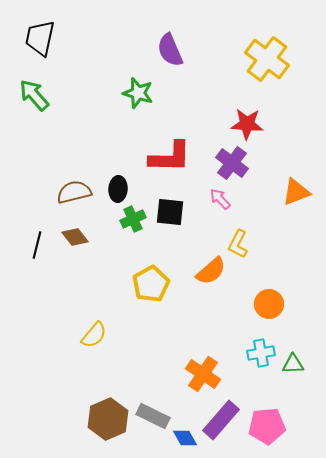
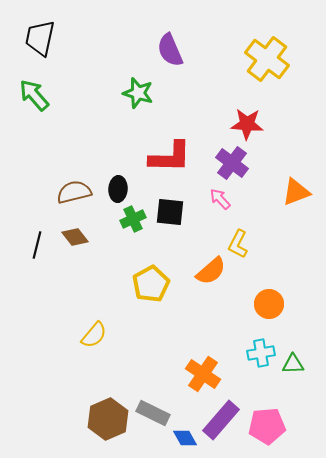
gray rectangle: moved 3 px up
